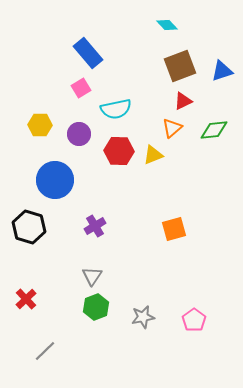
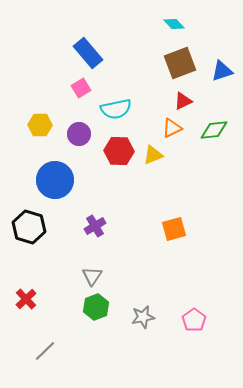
cyan diamond: moved 7 px right, 1 px up
brown square: moved 3 px up
orange triangle: rotated 15 degrees clockwise
